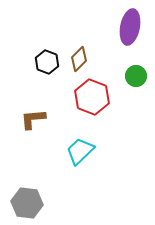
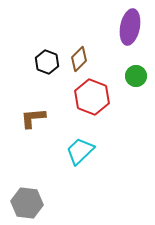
brown L-shape: moved 1 px up
